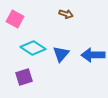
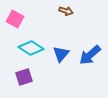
brown arrow: moved 3 px up
cyan diamond: moved 2 px left
blue arrow: moved 3 px left; rotated 40 degrees counterclockwise
